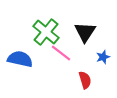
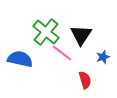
black triangle: moved 4 px left, 3 px down
pink line: moved 1 px right
